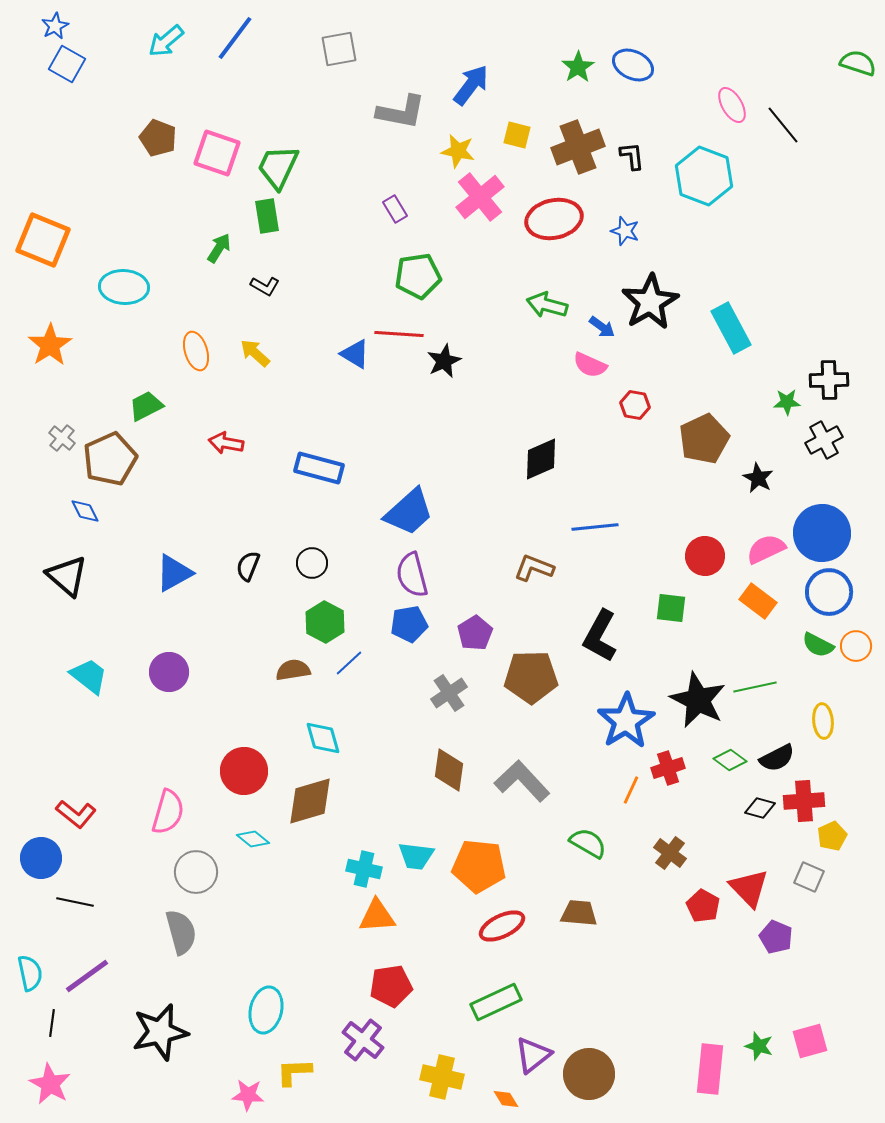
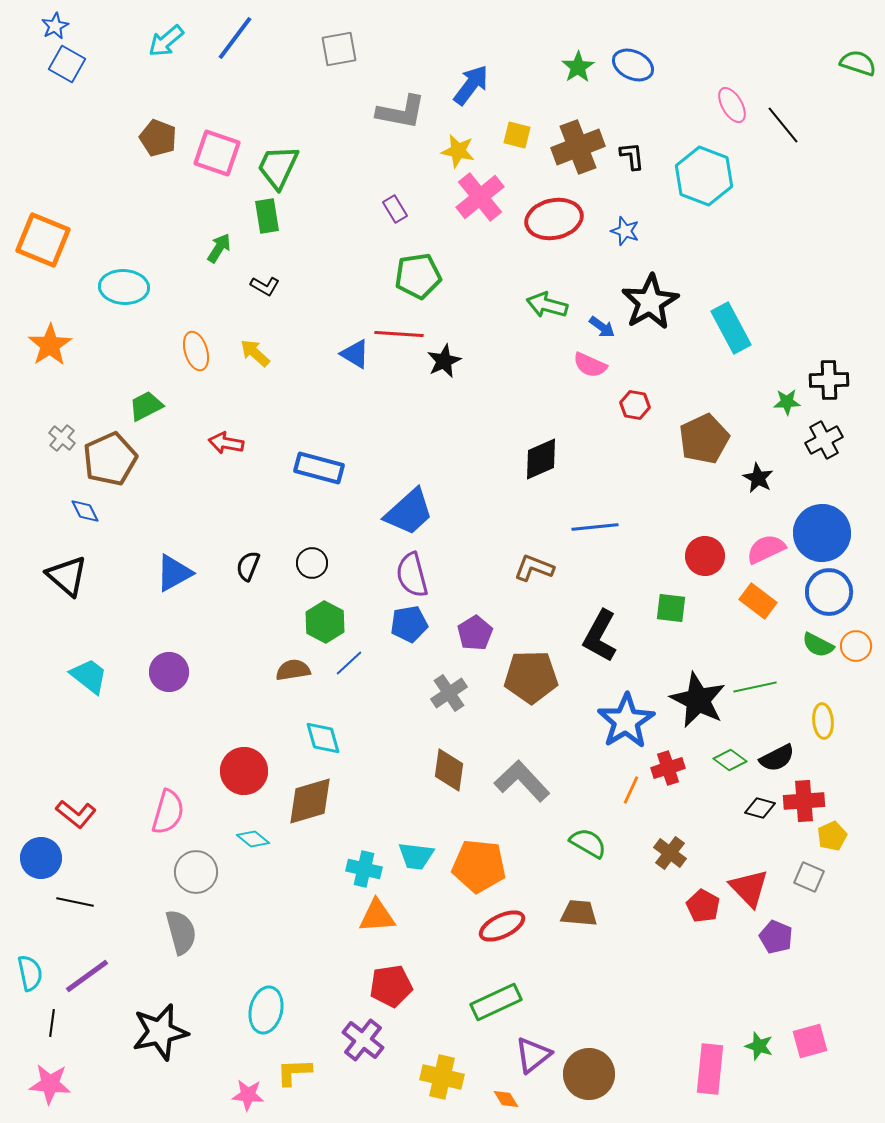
pink star at (50, 1084): rotated 24 degrees counterclockwise
